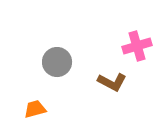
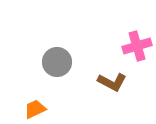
orange trapezoid: rotated 10 degrees counterclockwise
